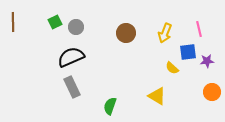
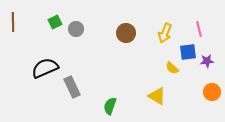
gray circle: moved 2 px down
black semicircle: moved 26 px left, 11 px down
